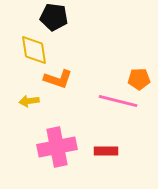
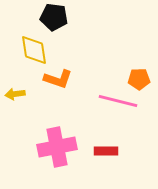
yellow arrow: moved 14 px left, 7 px up
